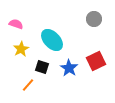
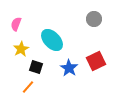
pink semicircle: rotated 88 degrees counterclockwise
black square: moved 6 px left
orange line: moved 2 px down
